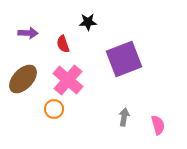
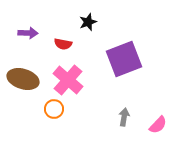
black star: rotated 18 degrees counterclockwise
red semicircle: rotated 60 degrees counterclockwise
brown ellipse: rotated 64 degrees clockwise
pink semicircle: rotated 60 degrees clockwise
